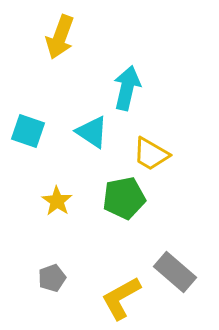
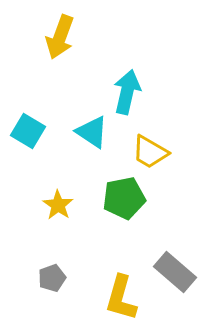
cyan arrow: moved 4 px down
cyan square: rotated 12 degrees clockwise
yellow trapezoid: moved 1 px left, 2 px up
yellow star: moved 1 px right, 4 px down
yellow L-shape: rotated 45 degrees counterclockwise
